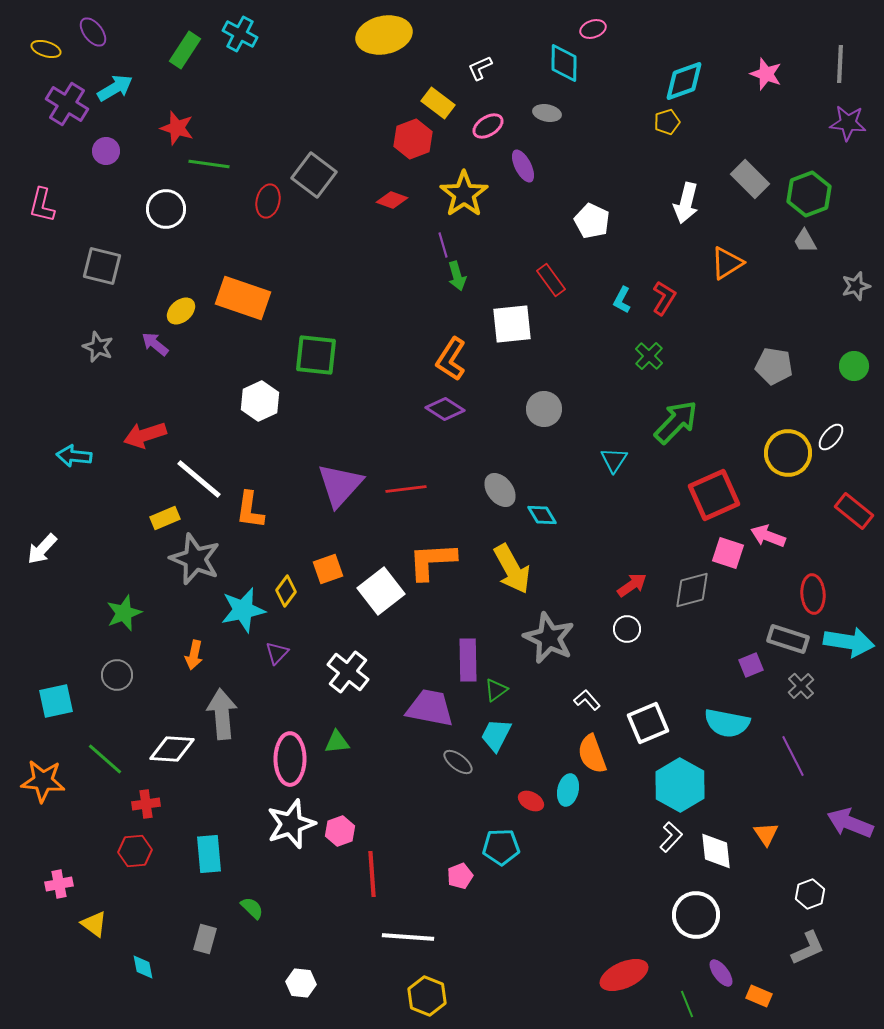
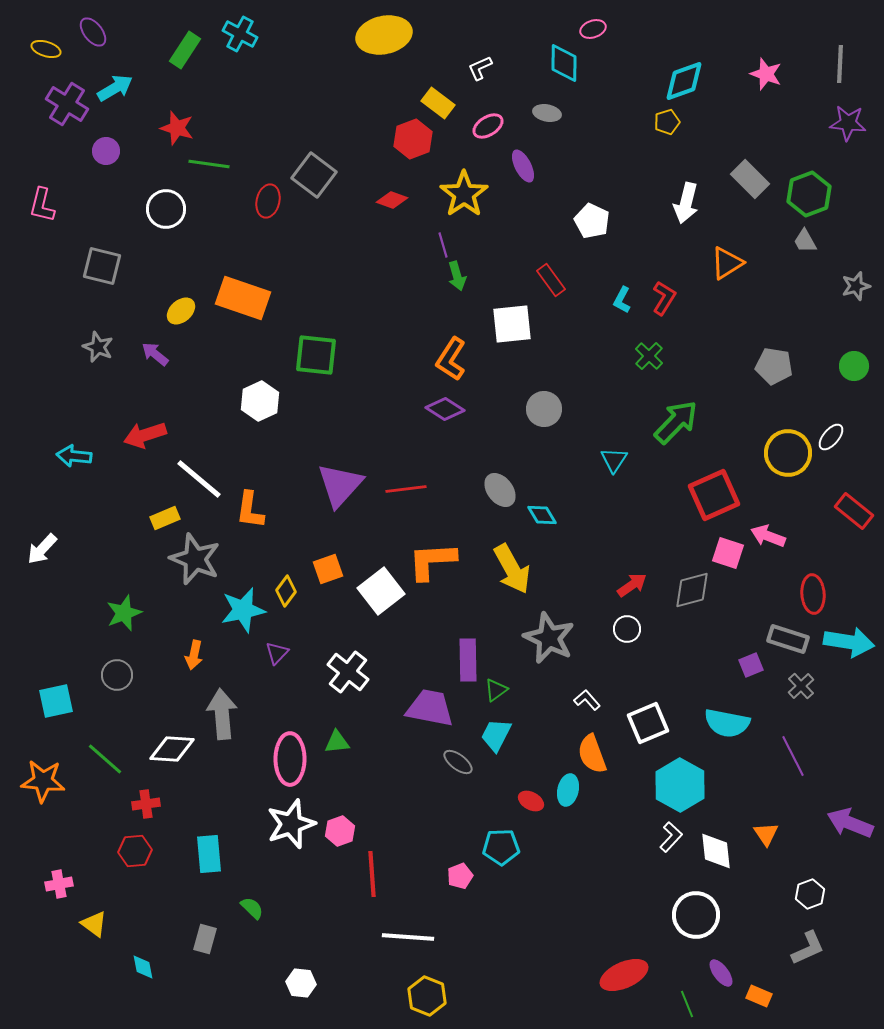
purple arrow at (155, 344): moved 10 px down
